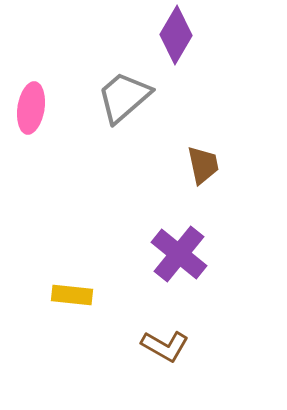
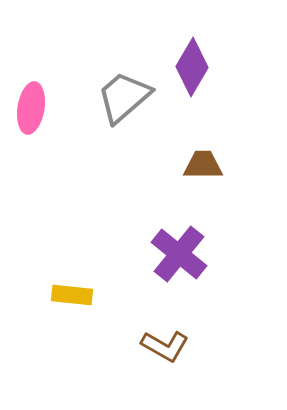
purple diamond: moved 16 px right, 32 px down
brown trapezoid: rotated 78 degrees counterclockwise
